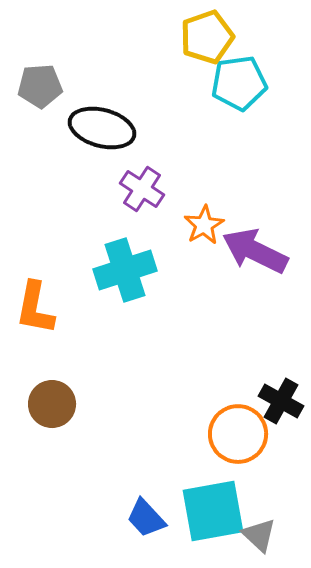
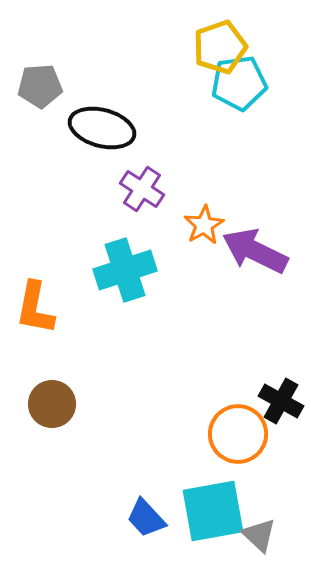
yellow pentagon: moved 13 px right, 10 px down
